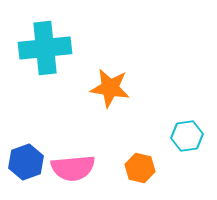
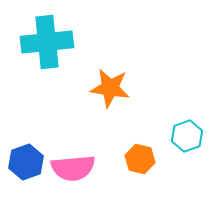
cyan cross: moved 2 px right, 6 px up
cyan hexagon: rotated 12 degrees counterclockwise
orange hexagon: moved 9 px up
